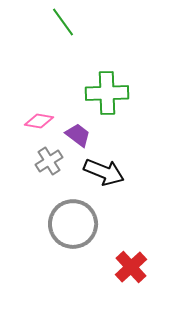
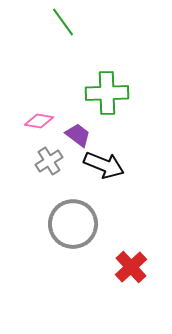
black arrow: moved 7 px up
